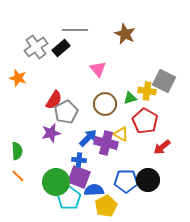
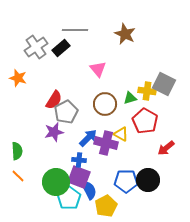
gray square: moved 3 px down
purple star: moved 3 px right, 1 px up
red arrow: moved 4 px right, 1 px down
blue semicircle: moved 5 px left; rotated 66 degrees clockwise
